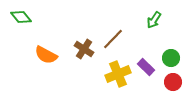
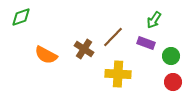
green diamond: rotated 70 degrees counterclockwise
brown line: moved 2 px up
green circle: moved 2 px up
purple rectangle: moved 24 px up; rotated 24 degrees counterclockwise
yellow cross: rotated 25 degrees clockwise
